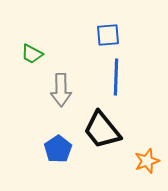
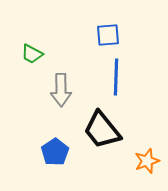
blue pentagon: moved 3 px left, 3 px down
